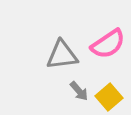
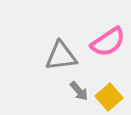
pink semicircle: moved 2 px up
gray triangle: moved 1 px left, 1 px down
